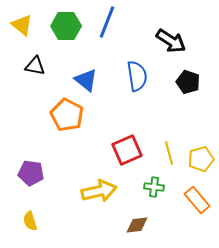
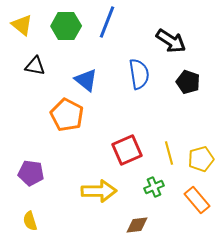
blue semicircle: moved 2 px right, 2 px up
green cross: rotated 30 degrees counterclockwise
yellow arrow: rotated 12 degrees clockwise
